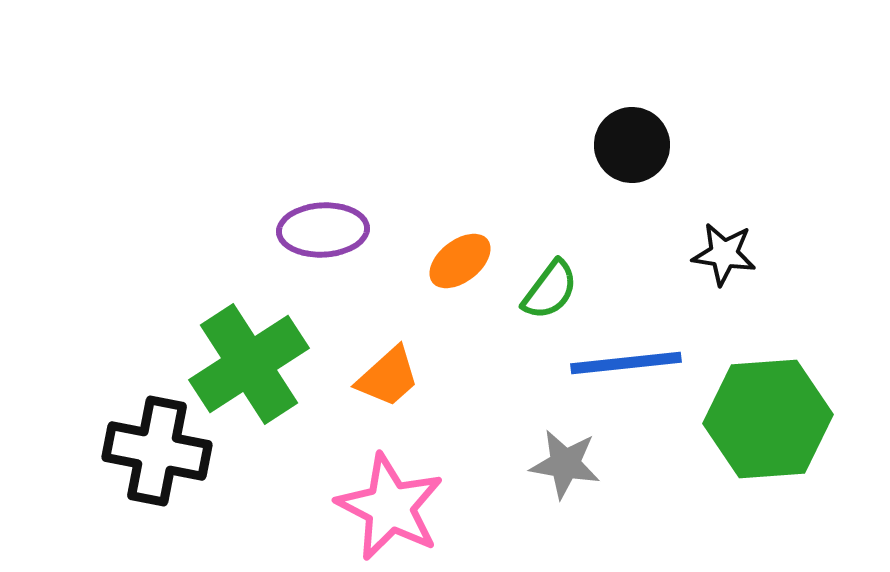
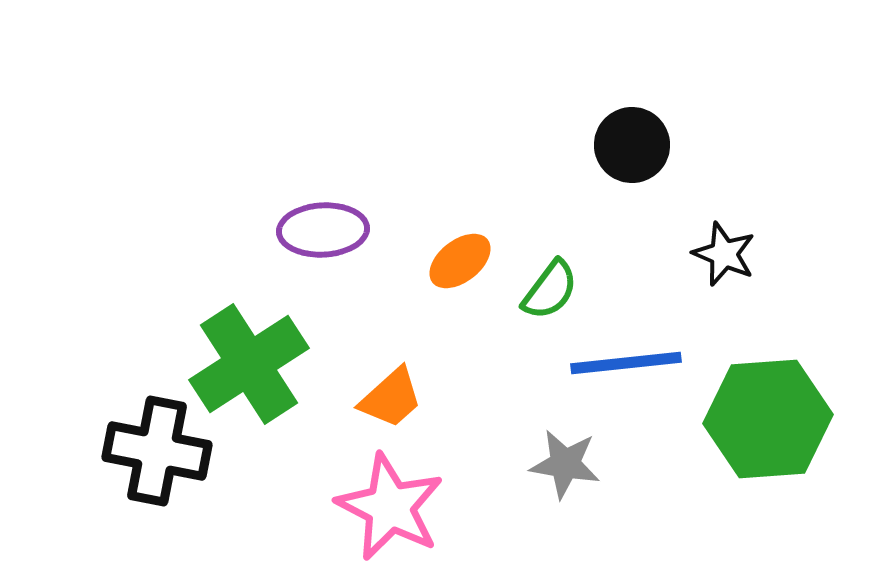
black star: rotated 14 degrees clockwise
orange trapezoid: moved 3 px right, 21 px down
